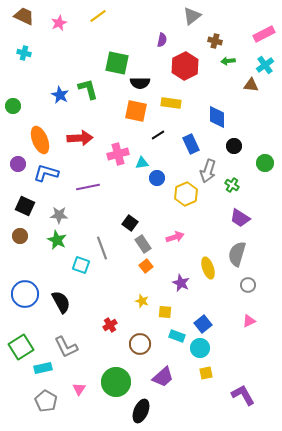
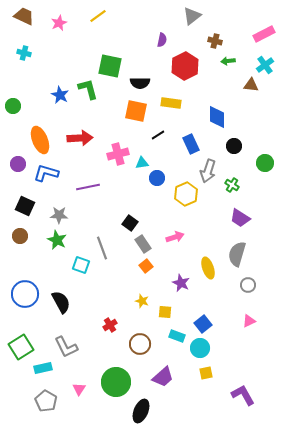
green square at (117, 63): moved 7 px left, 3 px down
